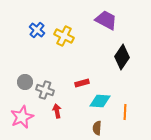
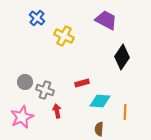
blue cross: moved 12 px up
brown semicircle: moved 2 px right, 1 px down
